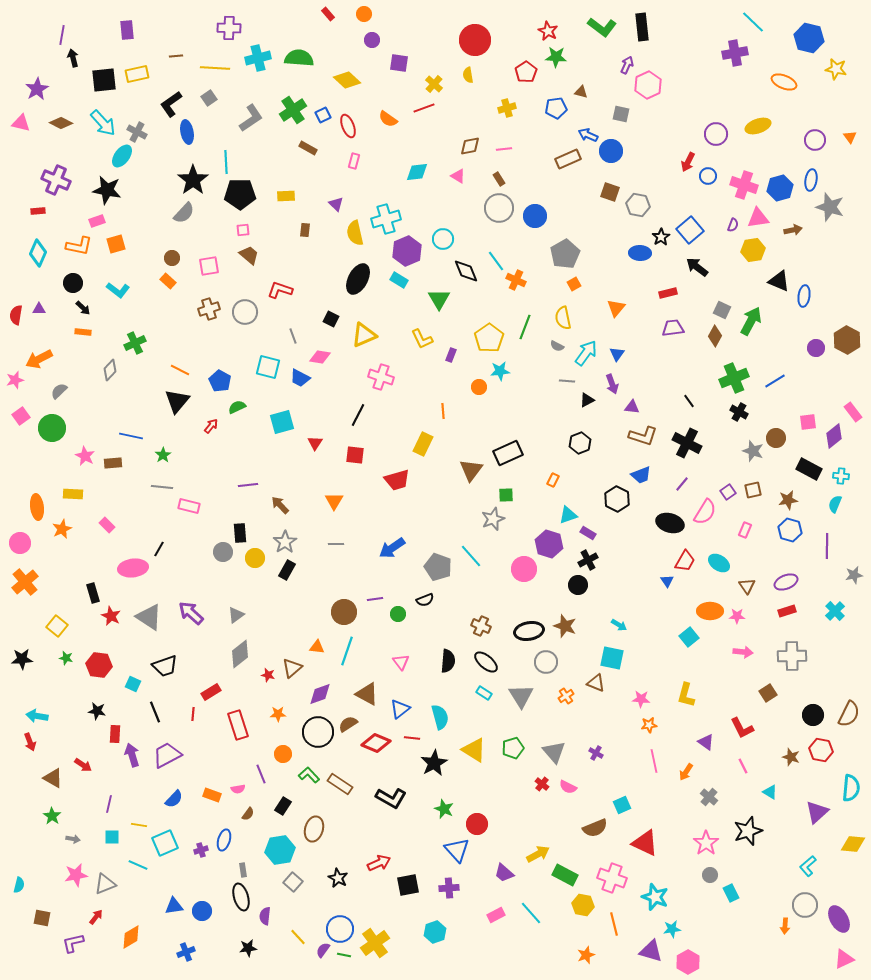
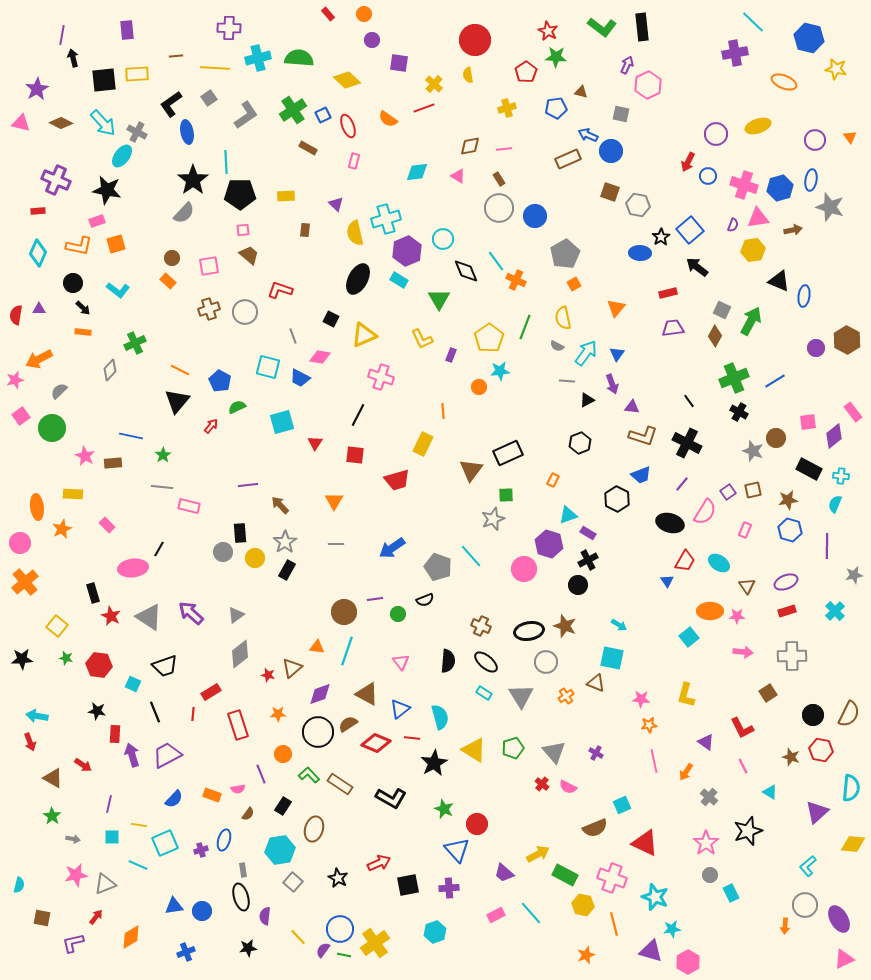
yellow rectangle at (137, 74): rotated 10 degrees clockwise
gray L-shape at (251, 118): moved 5 px left, 3 px up
